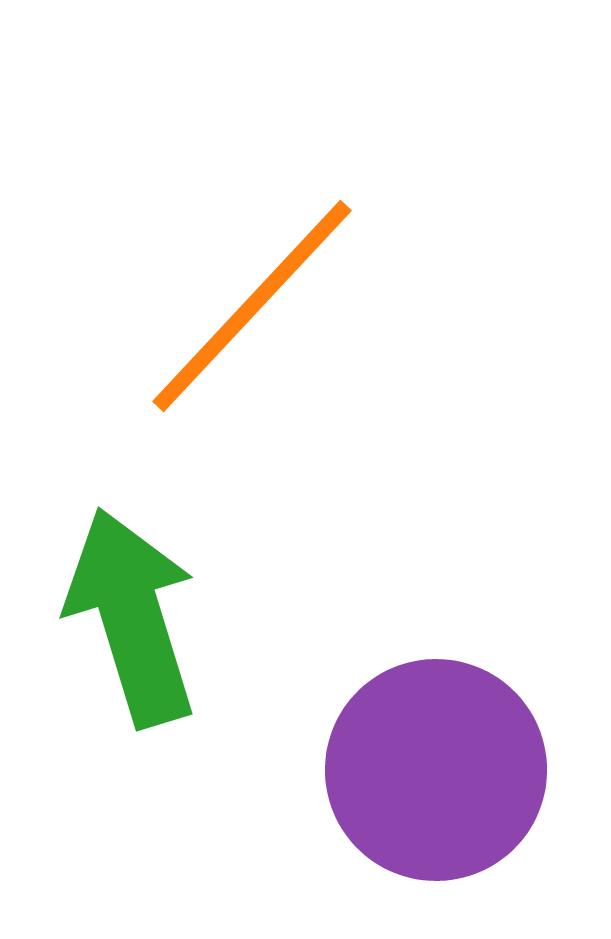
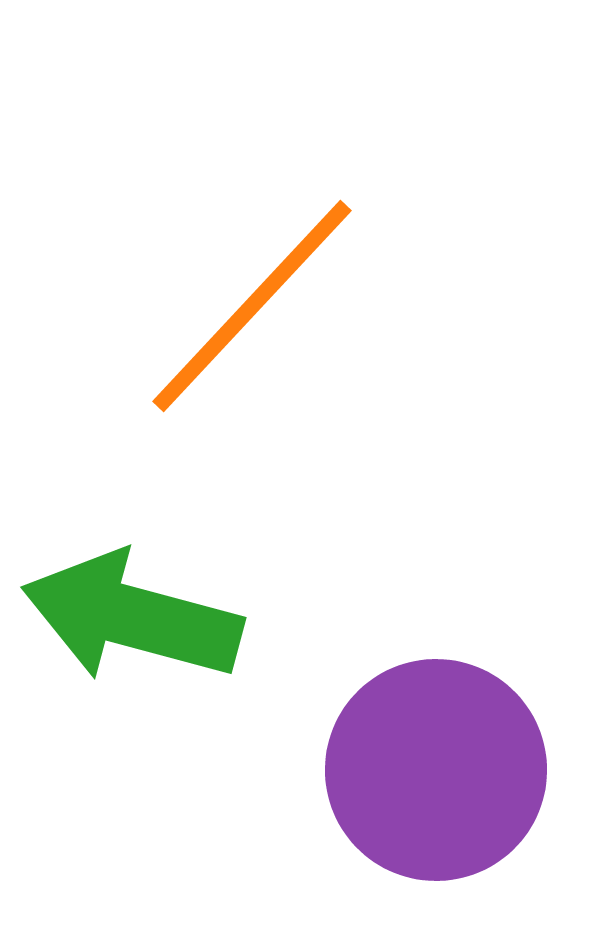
green arrow: rotated 58 degrees counterclockwise
